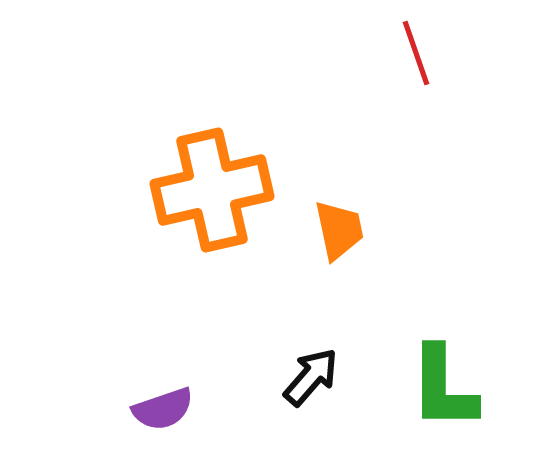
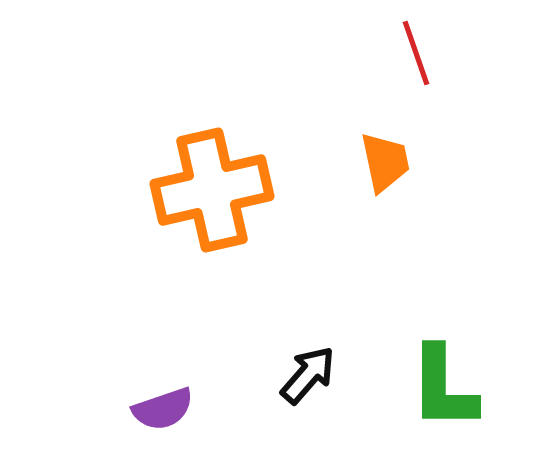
orange trapezoid: moved 46 px right, 68 px up
black arrow: moved 3 px left, 2 px up
